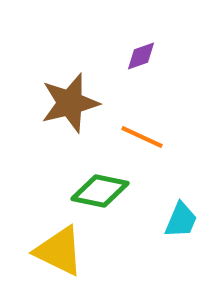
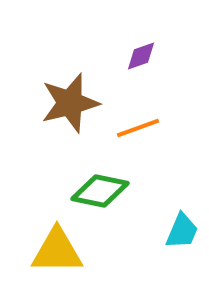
orange line: moved 4 px left, 9 px up; rotated 45 degrees counterclockwise
cyan trapezoid: moved 1 px right, 11 px down
yellow triangle: moved 2 px left; rotated 26 degrees counterclockwise
